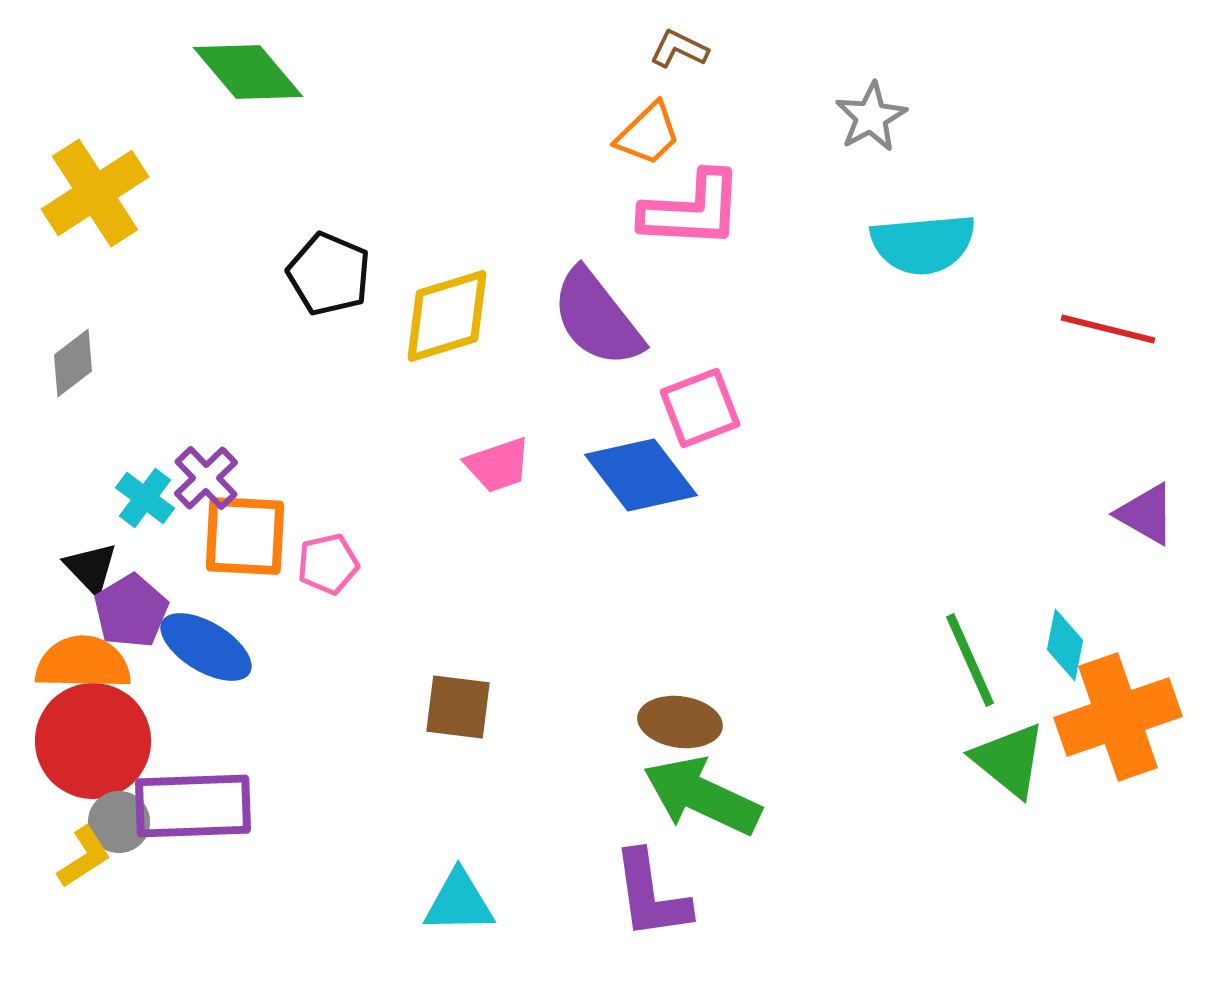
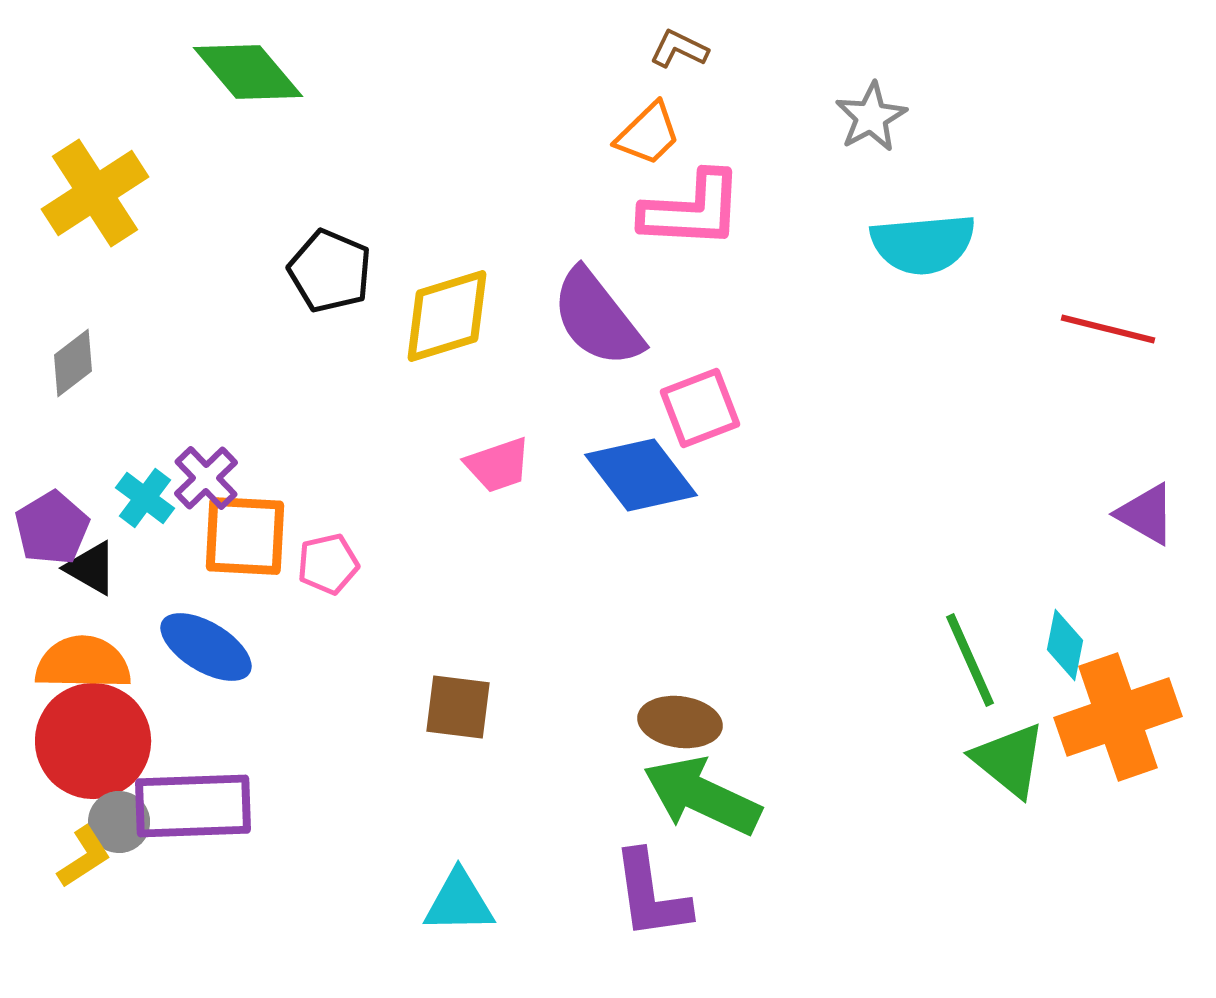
black pentagon: moved 1 px right, 3 px up
black triangle: rotated 16 degrees counterclockwise
purple pentagon: moved 79 px left, 83 px up
